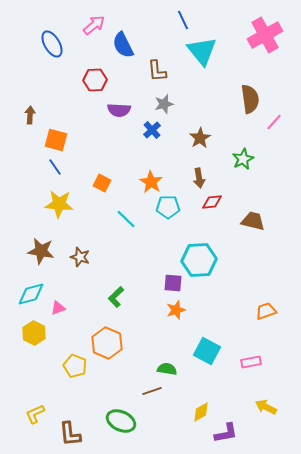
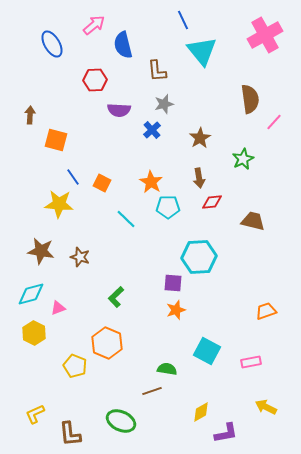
blue semicircle at (123, 45): rotated 12 degrees clockwise
blue line at (55, 167): moved 18 px right, 10 px down
cyan hexagon at (199, 260): moved 3 px up
